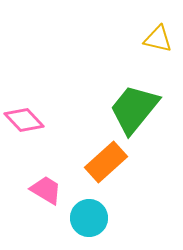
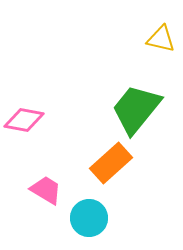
yellow triangle: moved 3 px right
green trapezoid: moved 2 px right
pink diamond: rotated 36 degrees counterclockwise
orange rectangle: moved 5 px right, 1 px down
